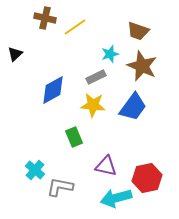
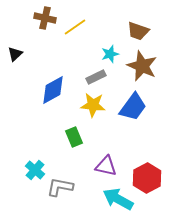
red hexagon: rotated 16 degrees counterclockwise
cyan arrow: moved 2 px right, 1 px down; rotated 44 degrees clockwise
